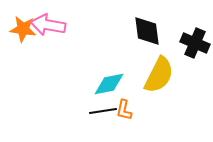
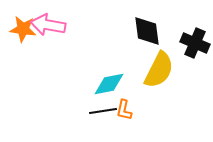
yellow semicircle: moved 5 px up
